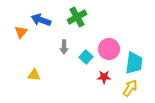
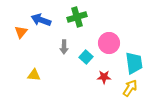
green cross: rotated 12 degrees clockwise
pink circle: moved 6 px up
cyan trapezoid: rotated 15 degrees counterclockwise
